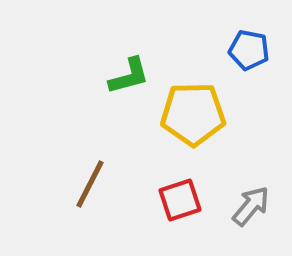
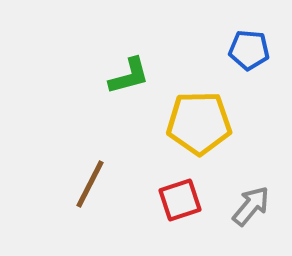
blue pentagon: rotated 6 degrees counterclockwise
yellow pentagon: moved 6 px right, 9 px down
